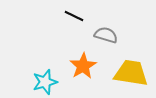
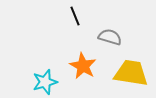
black line: moved 1 px right; rotated 42 degrees clockwise
gray semicircle: moved 4 px right, 2 px down
orange star: rotated 12 degrees counterclockwise
